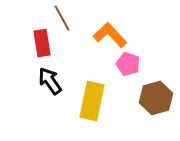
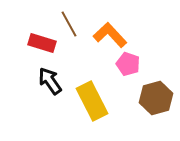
brown line: moved 7 px right, 6 px down
red rectangle: rotated 64 degrees counterclockwise
yellow rectangle: rotated 39 degrees counterclockwise
